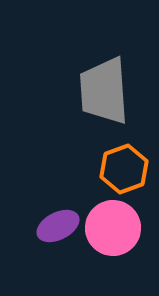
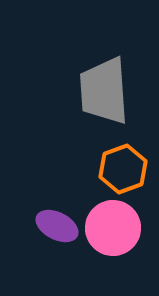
orange hexagon: moved 1 px left
purple ellipse: moved 1 px left; rotated 54 degrees clockwise
